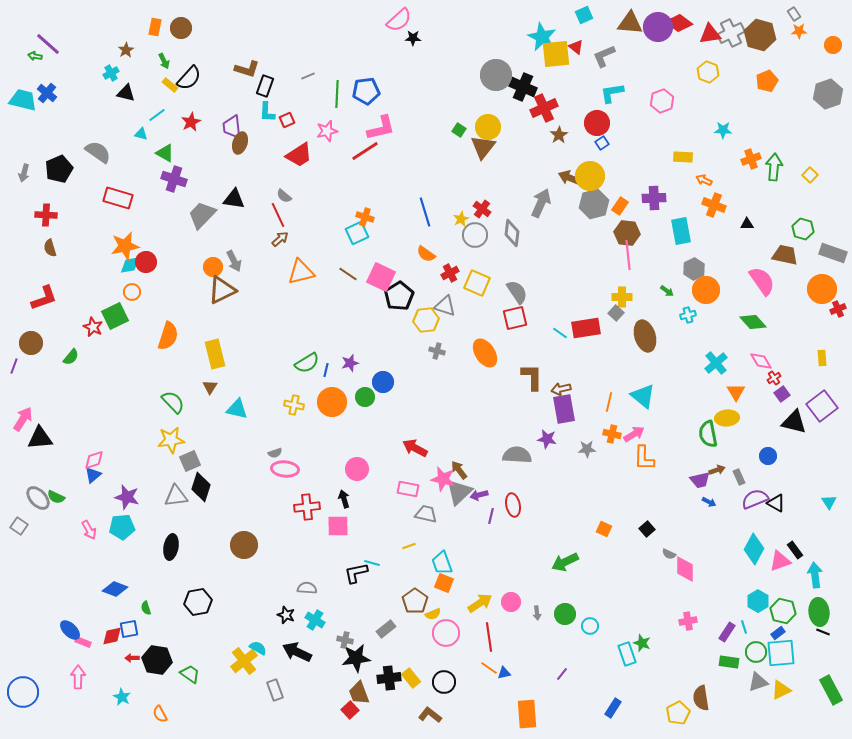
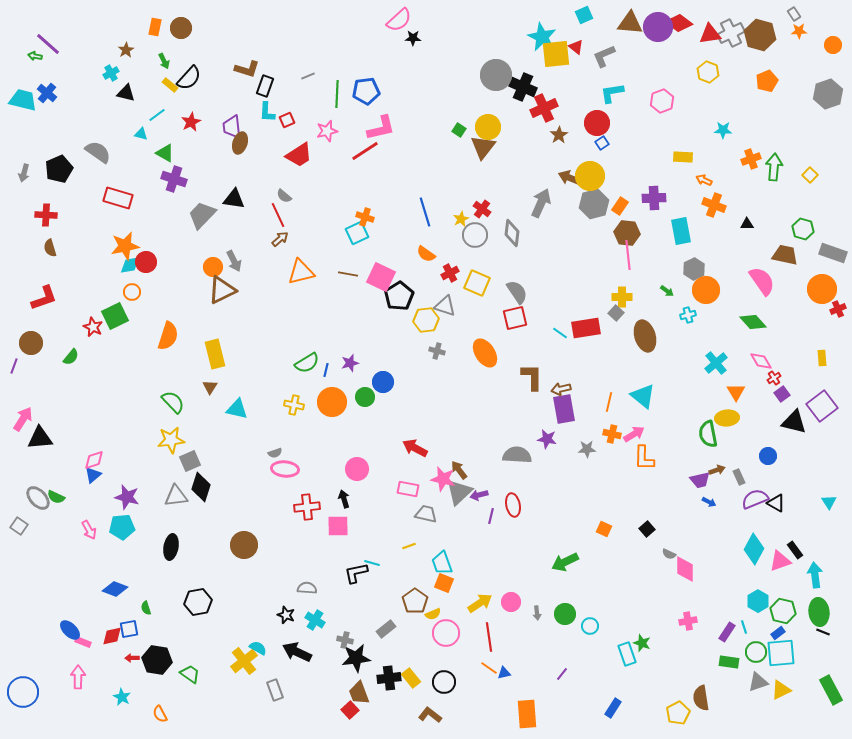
brown line at (348, 274): rotated 24 degrees counterclockwise
